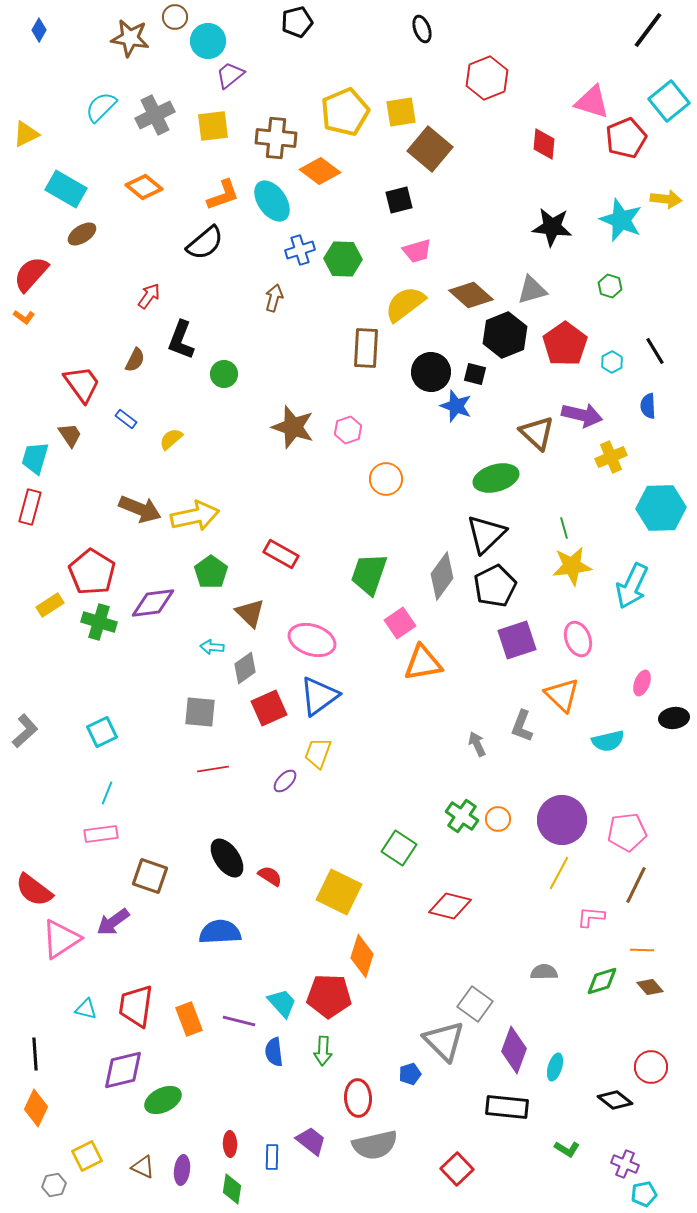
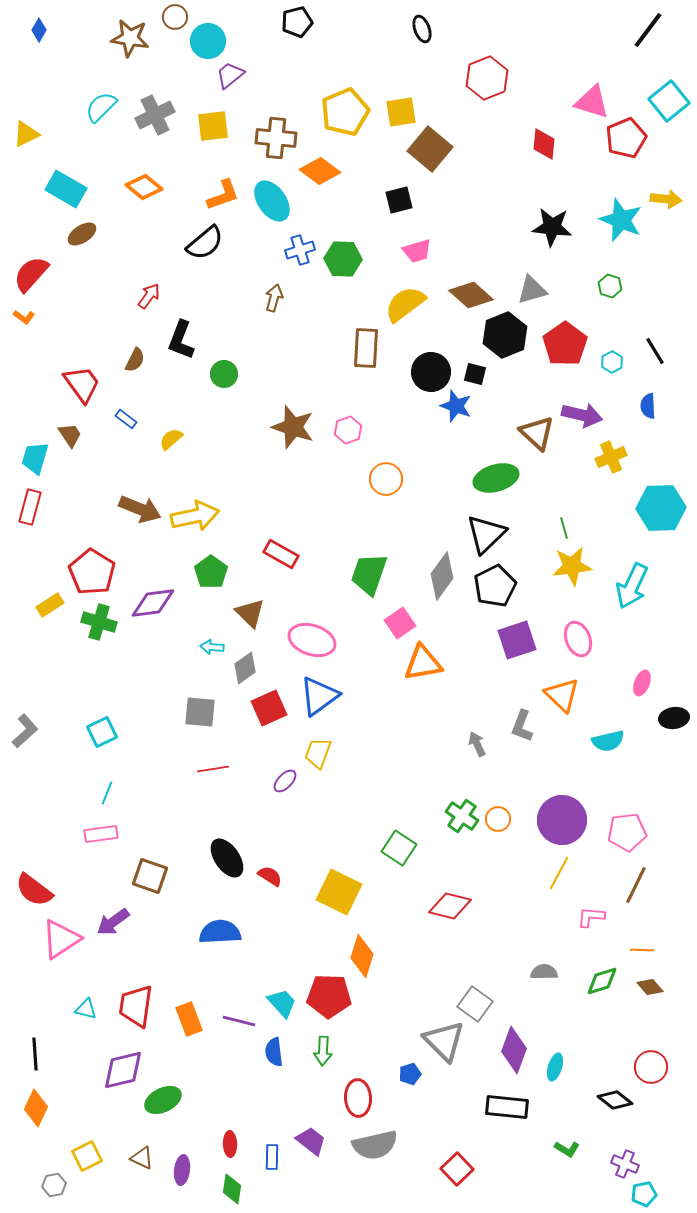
brown triangle at (143, 1167): moved 1 px left, 9 px up
